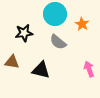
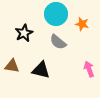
cyan circle: moved 1 px right
orange star: rotated 16 degrees counterclockwise
black star: rotated 18 degrees counterclockwise
brown triangle: moved 4 px down
